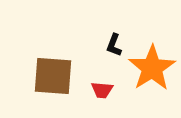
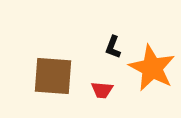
black L-shape: moved 1 px left, 2 px down
orange star: rotated 12 degrees counterclockwise
